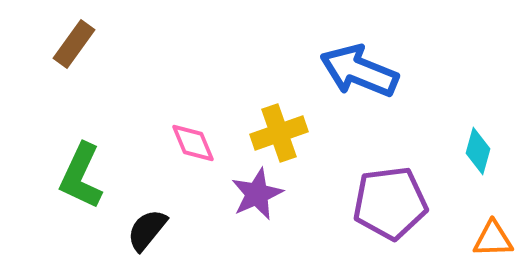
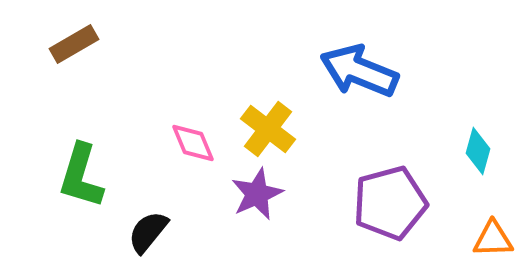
brown rectangle: rotated 24 degrees clockwise
yellow cross: moved 11 px left, 4 px up; rotated 34 degrees counterclockwise
green L-shape: rotated 8 degrees counterclockwise
purple pentagon: rotated 8 degrees counterclockwise
black semicircle: moved 1 px right, 2 px down
